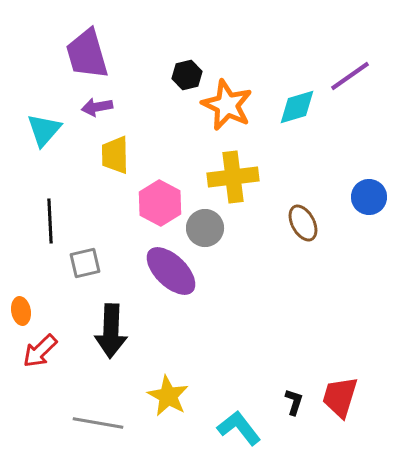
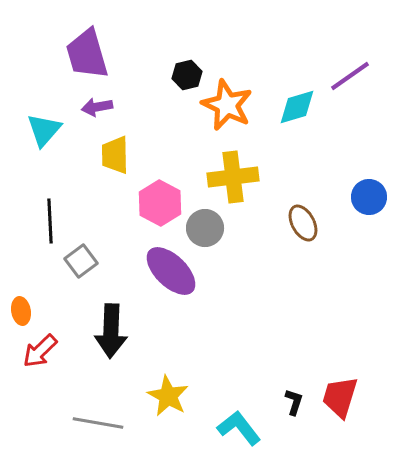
gray square: moved 4 px left, 2 px up; rotated 24 degrees counterclockwise
